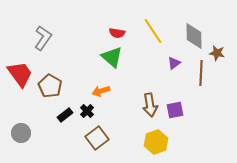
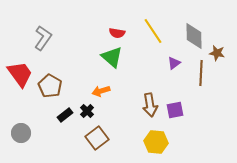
yellow hexagon: rotated 25 degrees clockwise
